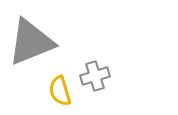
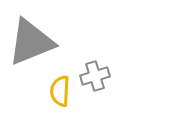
yellow semicircle: rotated 20 degrees clockwise
